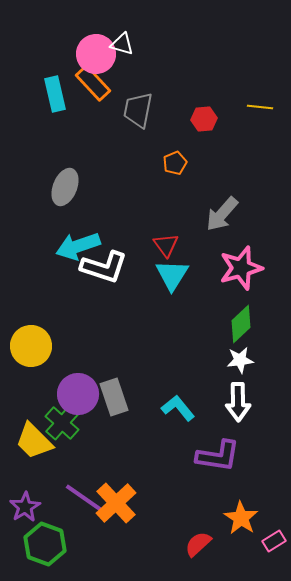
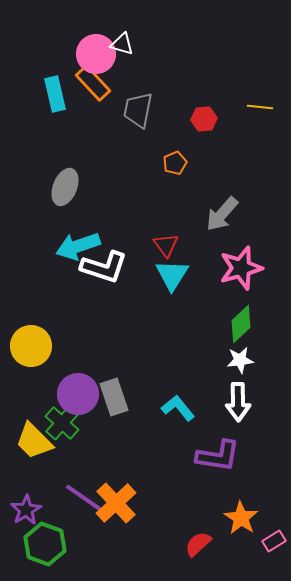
purple star: moved 1 px right, 3 px down
